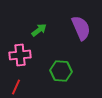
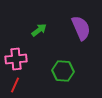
pink cross: moved 4 px left, 4 px down
green hexagon: moved 2 px right
red line: moved 1 px left, 2 px up
